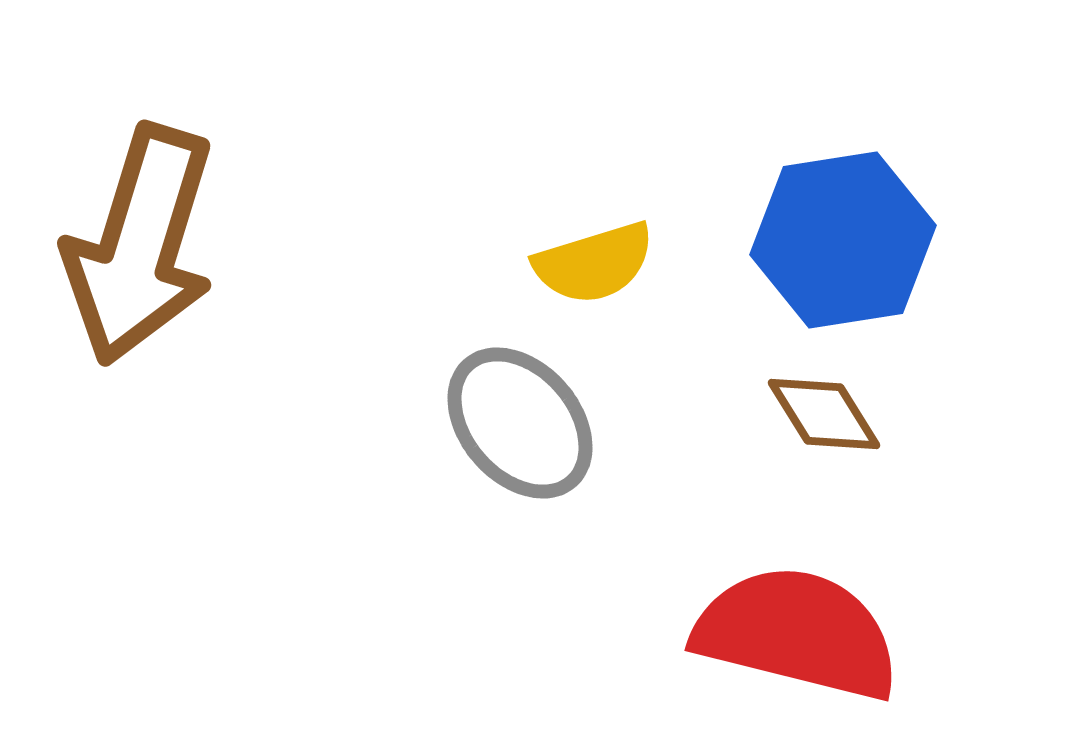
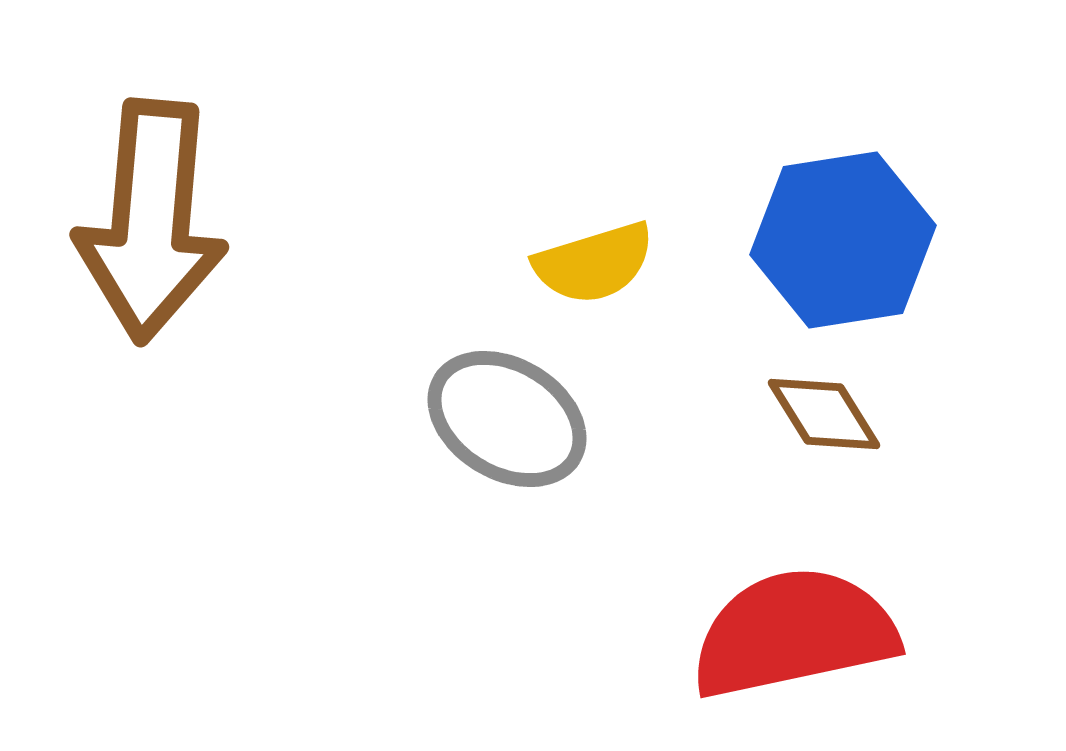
brown arrow: moved 11 px right, 24 px up; rotated 12 degrees counterclockwise
gray ellipse: moved 13 px left, 4 px up; rotated 18 degrees counterclockwise
red semicircle: moved 3 px left; rotated 26 degrees counterclockwise
